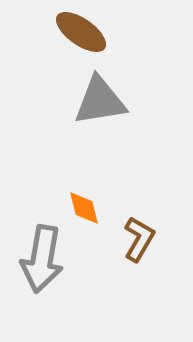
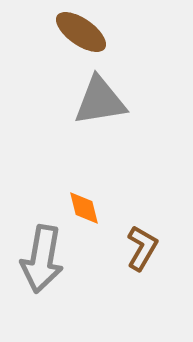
brown L-shape: moved 3 px right, 9 px down
